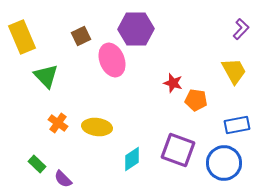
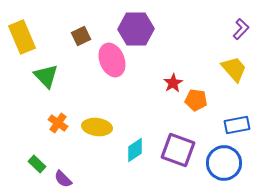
yellow trapezoid: moved 2 px up; rotated 12 degrees counterclockwise
red star: rotated 24 degrees clockwise
cyan diamond: moved 3 px right, 9 px up
